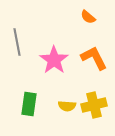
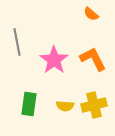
orange semicircle: moved 3 px right, 3 px up
orange L-shape: moved 1 px left, 1 px down
yellow semicircle: moved 2 px left
